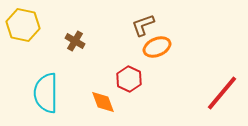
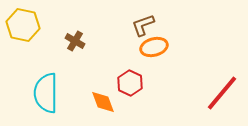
orange ellipse: moved 3 px left; rotated 8 degrees clockwise
red hexagon: moved 1 px right, 4 px down
